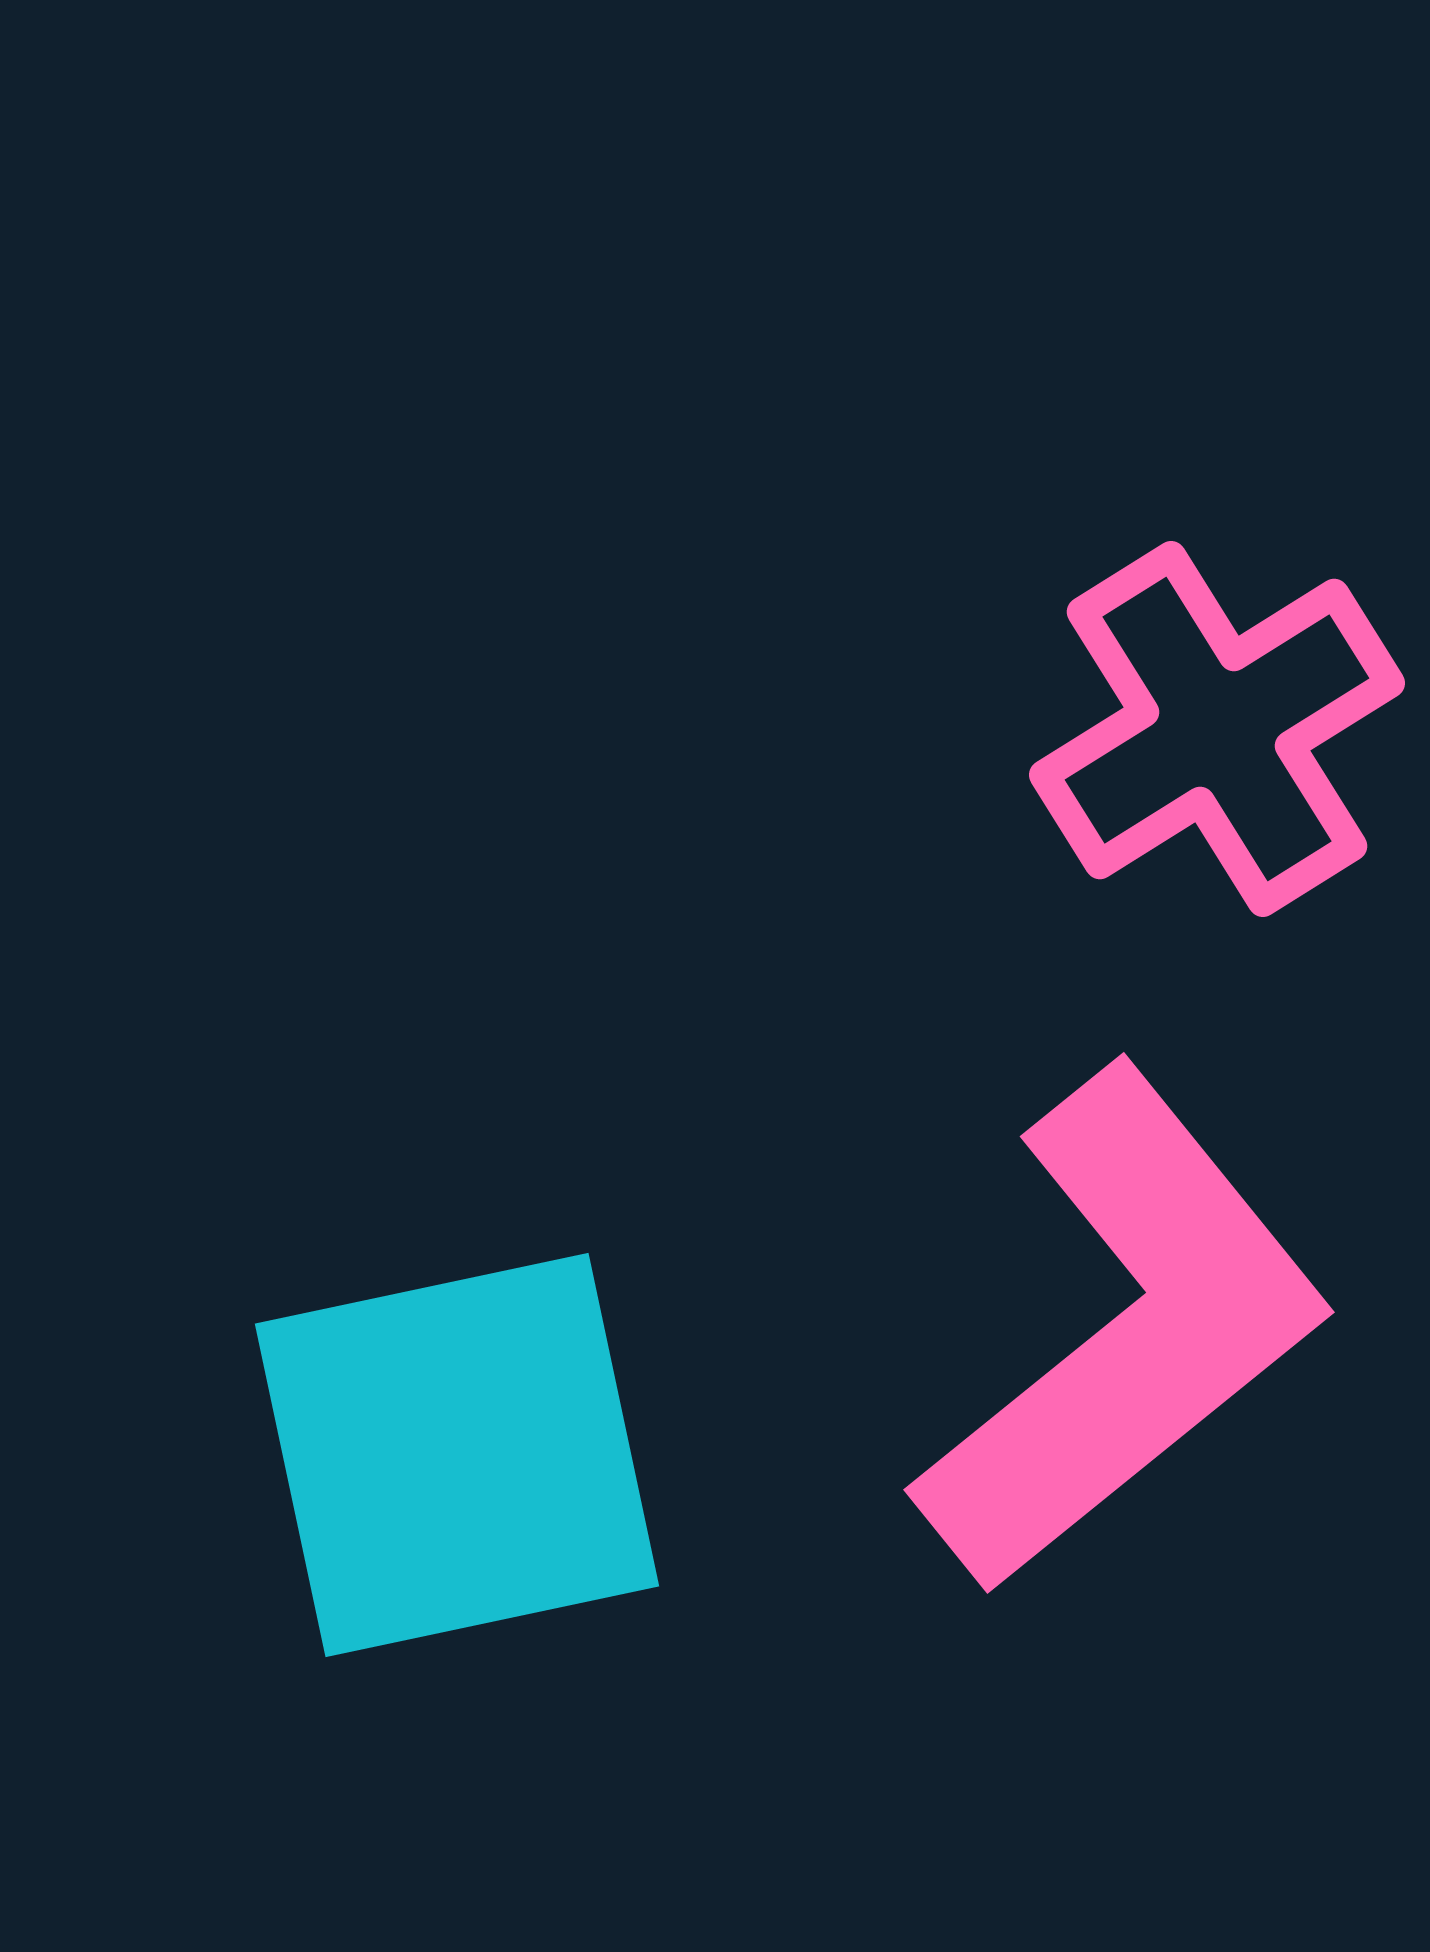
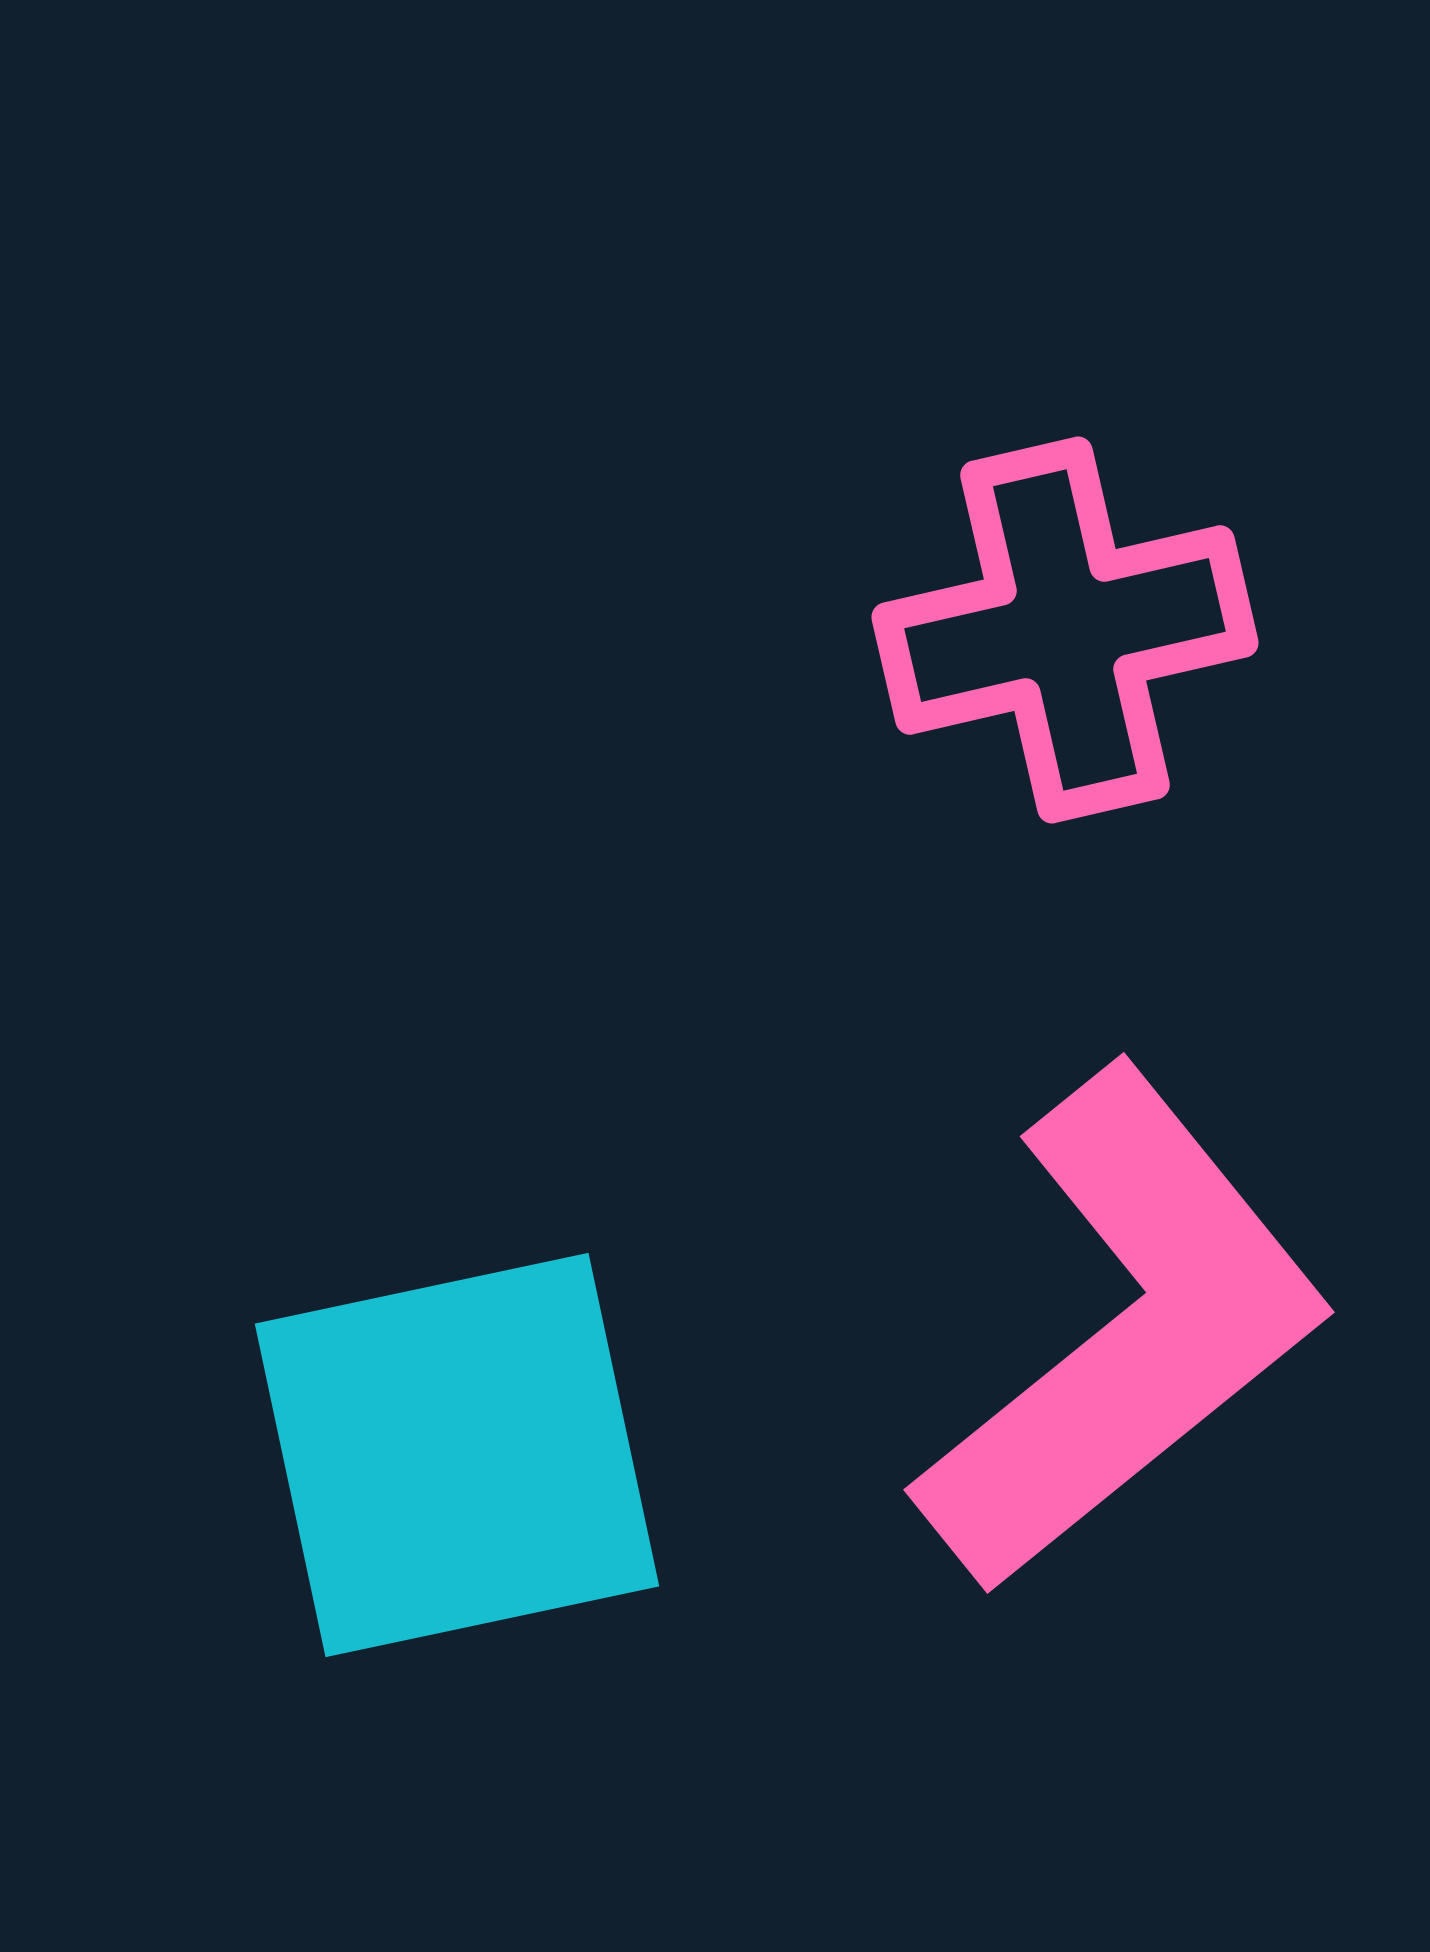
pink cross: moved 152 px left, 99 px up; rotated 19 degrees clockwise
